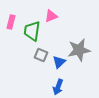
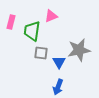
gray square: moved 2 px up; rotated 16 degrees counterclockwise
blue triangle: rotated 16 degrees counterclockwise
